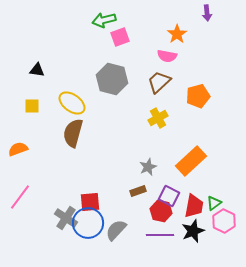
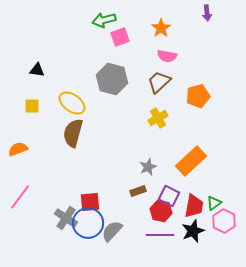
orange star: moved 16 px left, 6 px up
gray semicircle: moved 4 px left, 1 px down
